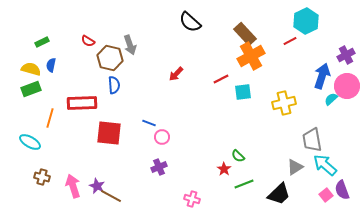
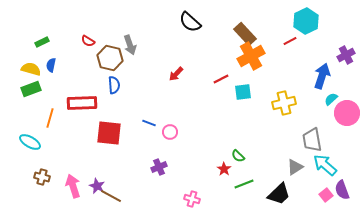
pink circle at (347, 86): moved 27 px down
pink circle at (162, 137): moved 8 px right, 5 px up
